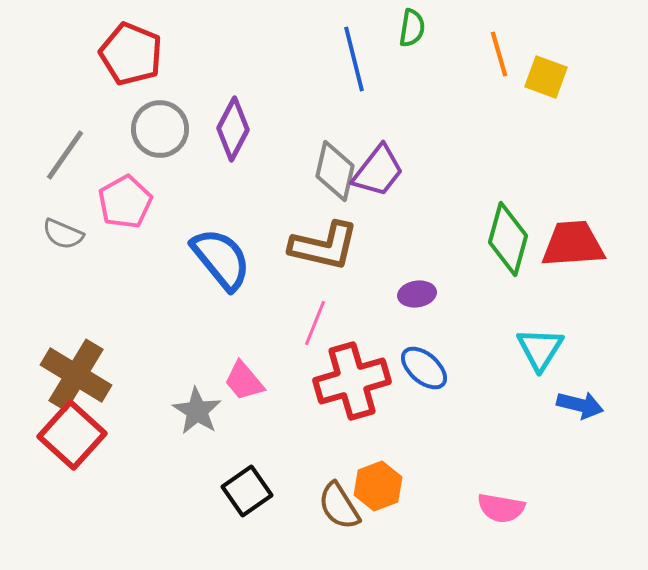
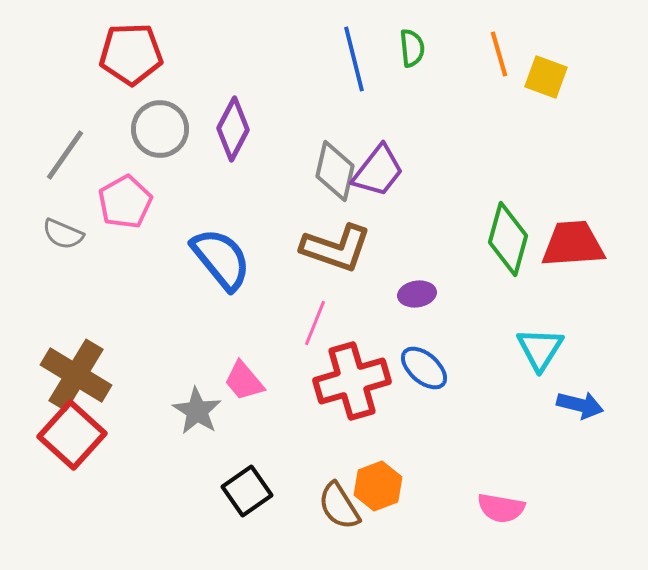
green semicircle: moved 20 px down; rotated 15 degrees counterclockwise
red pentagon: rotated 24 degrees counterclockwise
brown L-shape: moved 12 px right, 2 px down; rotated 6 degrees clockwise
